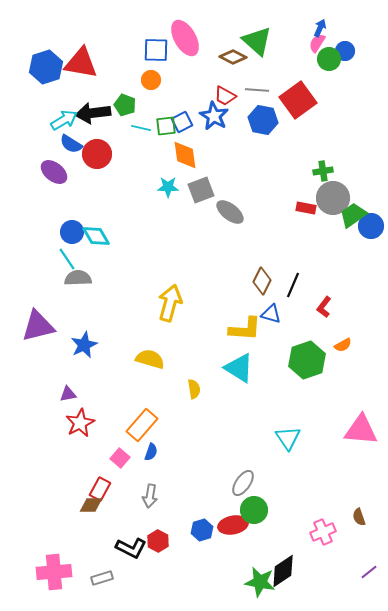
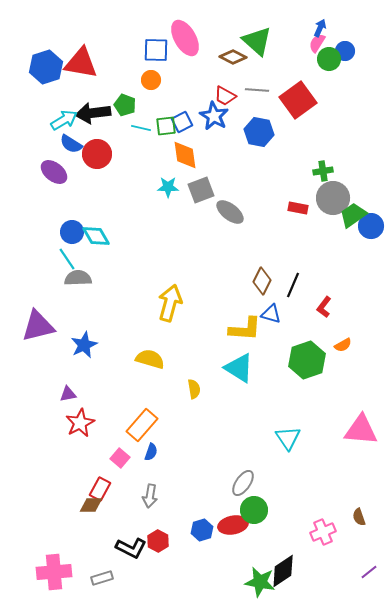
blue hexagon at (263, 120): moved 4 px left, 12 px down
red rectangle at (306, 208): moved 8 px left
